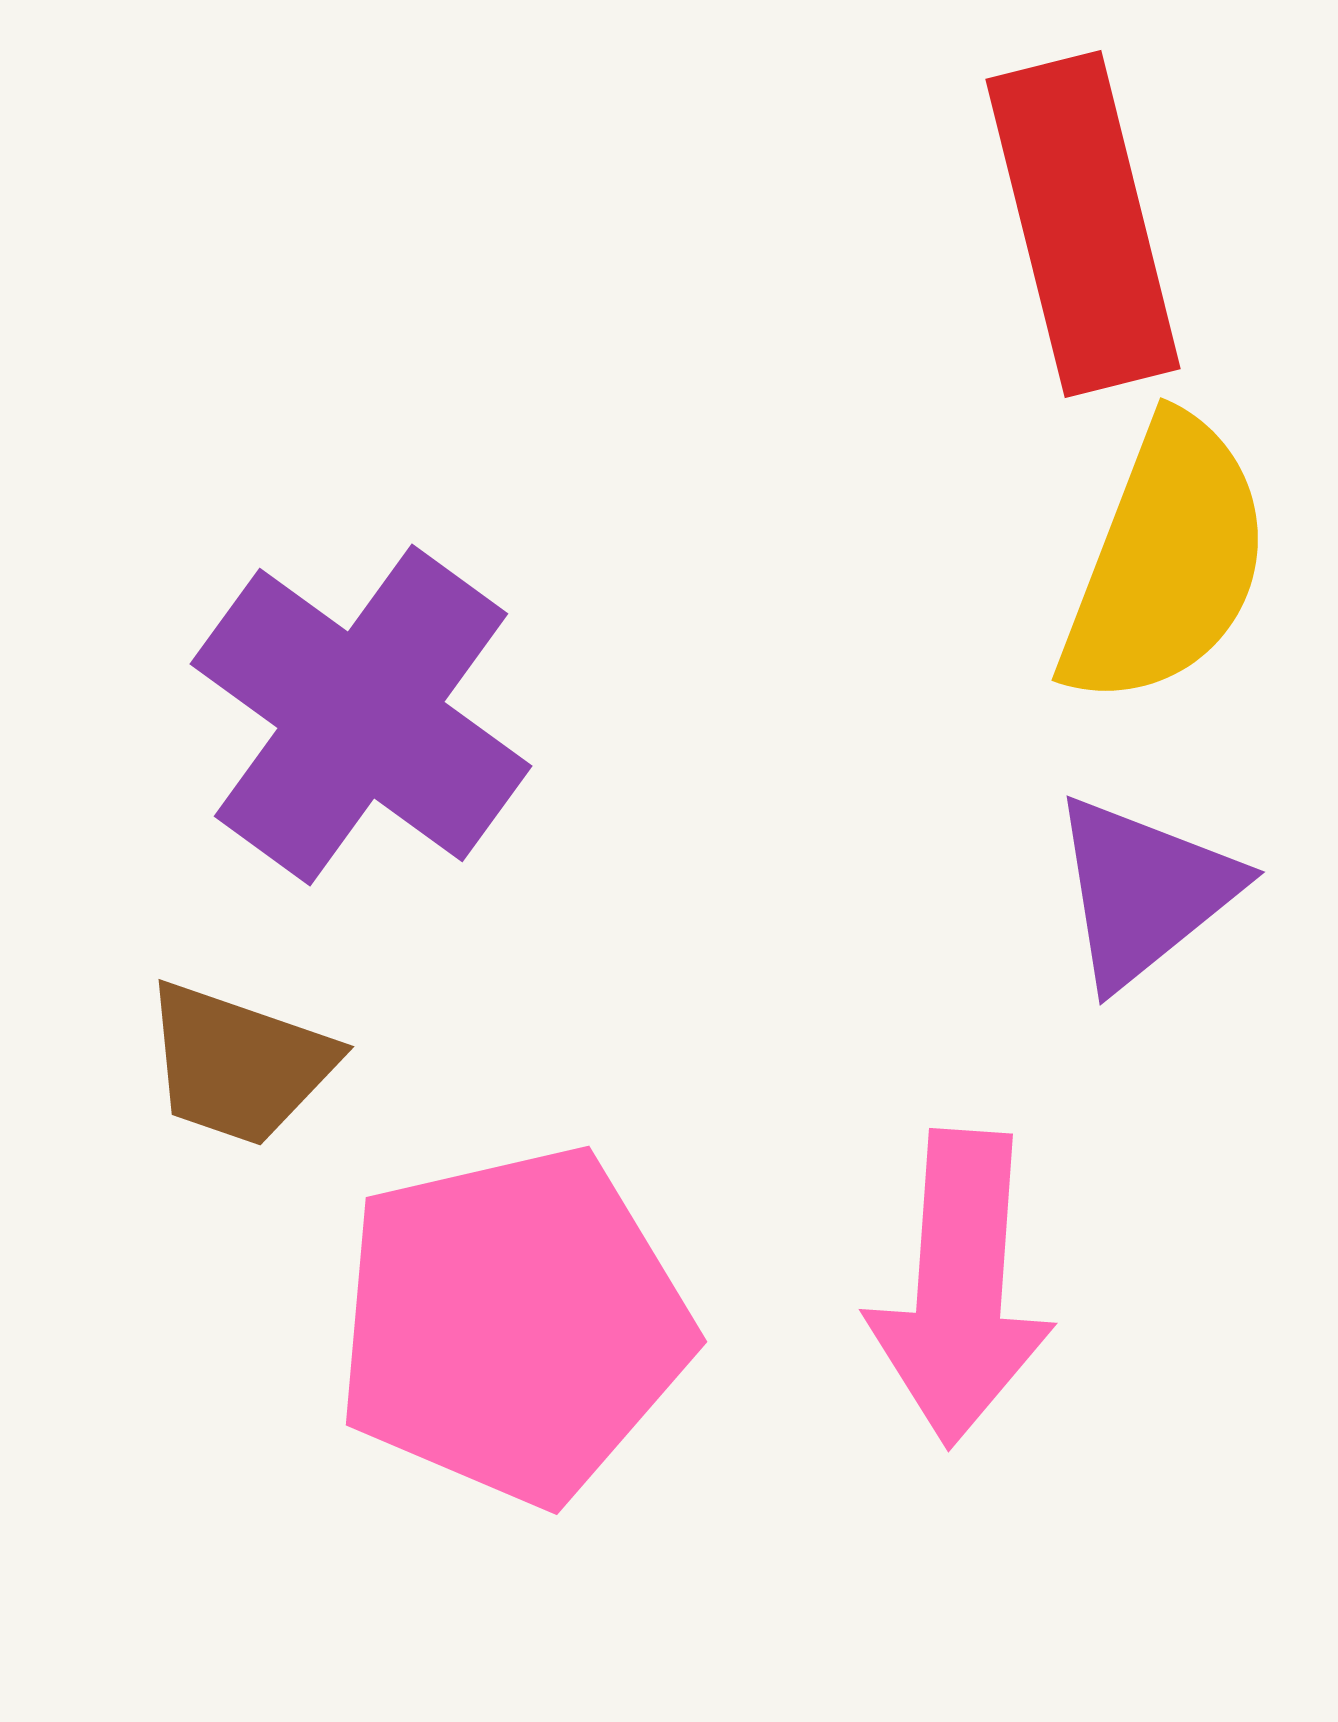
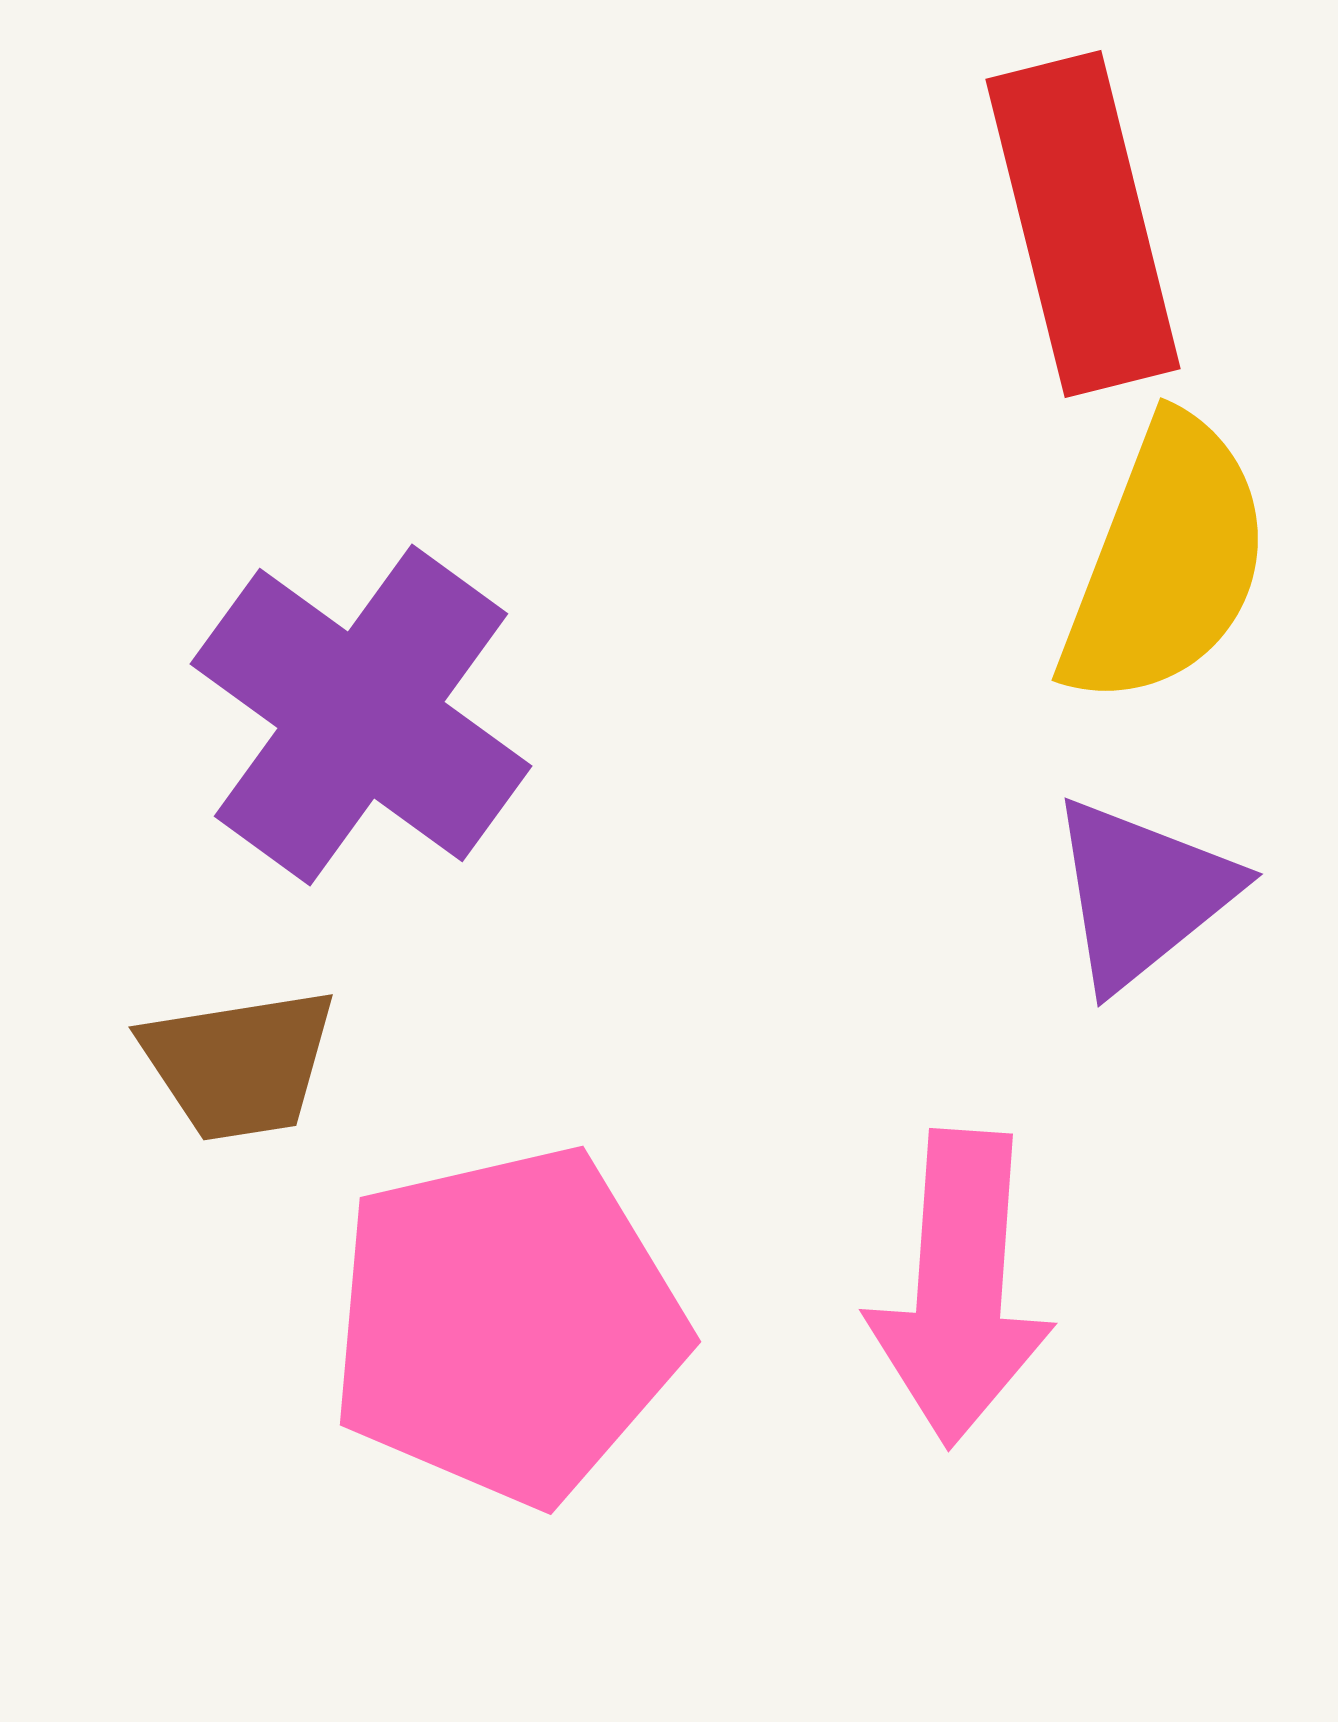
purple triangle: moved 2 px left, 2 px down
brown trapezoid: rotated 28 degrees counterclockwise
pink pentagon: moved 6 px left
